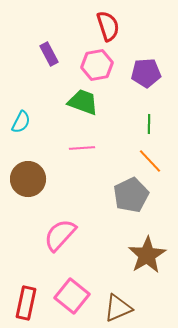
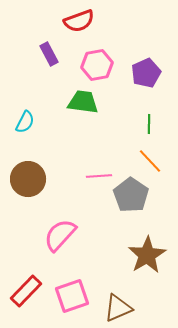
red semicircle: moved 29 px left, 5 px up; rotated 88 degrees clockwise
purple pentagon: rotated 20 degrees counterclockwise
green trapezoid: rotated 12 degrees counterclockwise
cyan semicircle: moved 4 px right
pink line: moved 17 px right, 28 px down
gray pentagon: rotated 12 degrees counterclockwise
pink square: rotated 32 degrees clockwise
red rectangle: moved 12 px up; rotated 32 degrees clockwise
